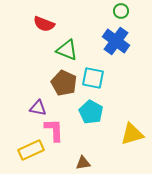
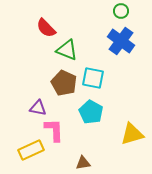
red semicircle: moved 2 px right, 4 px down; rotated 25 degrees clockwise
blue cross: moved 5 px right
